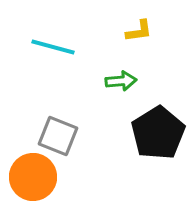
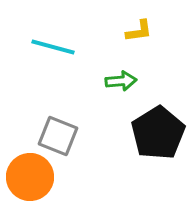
orange circle: moved 3 px left
